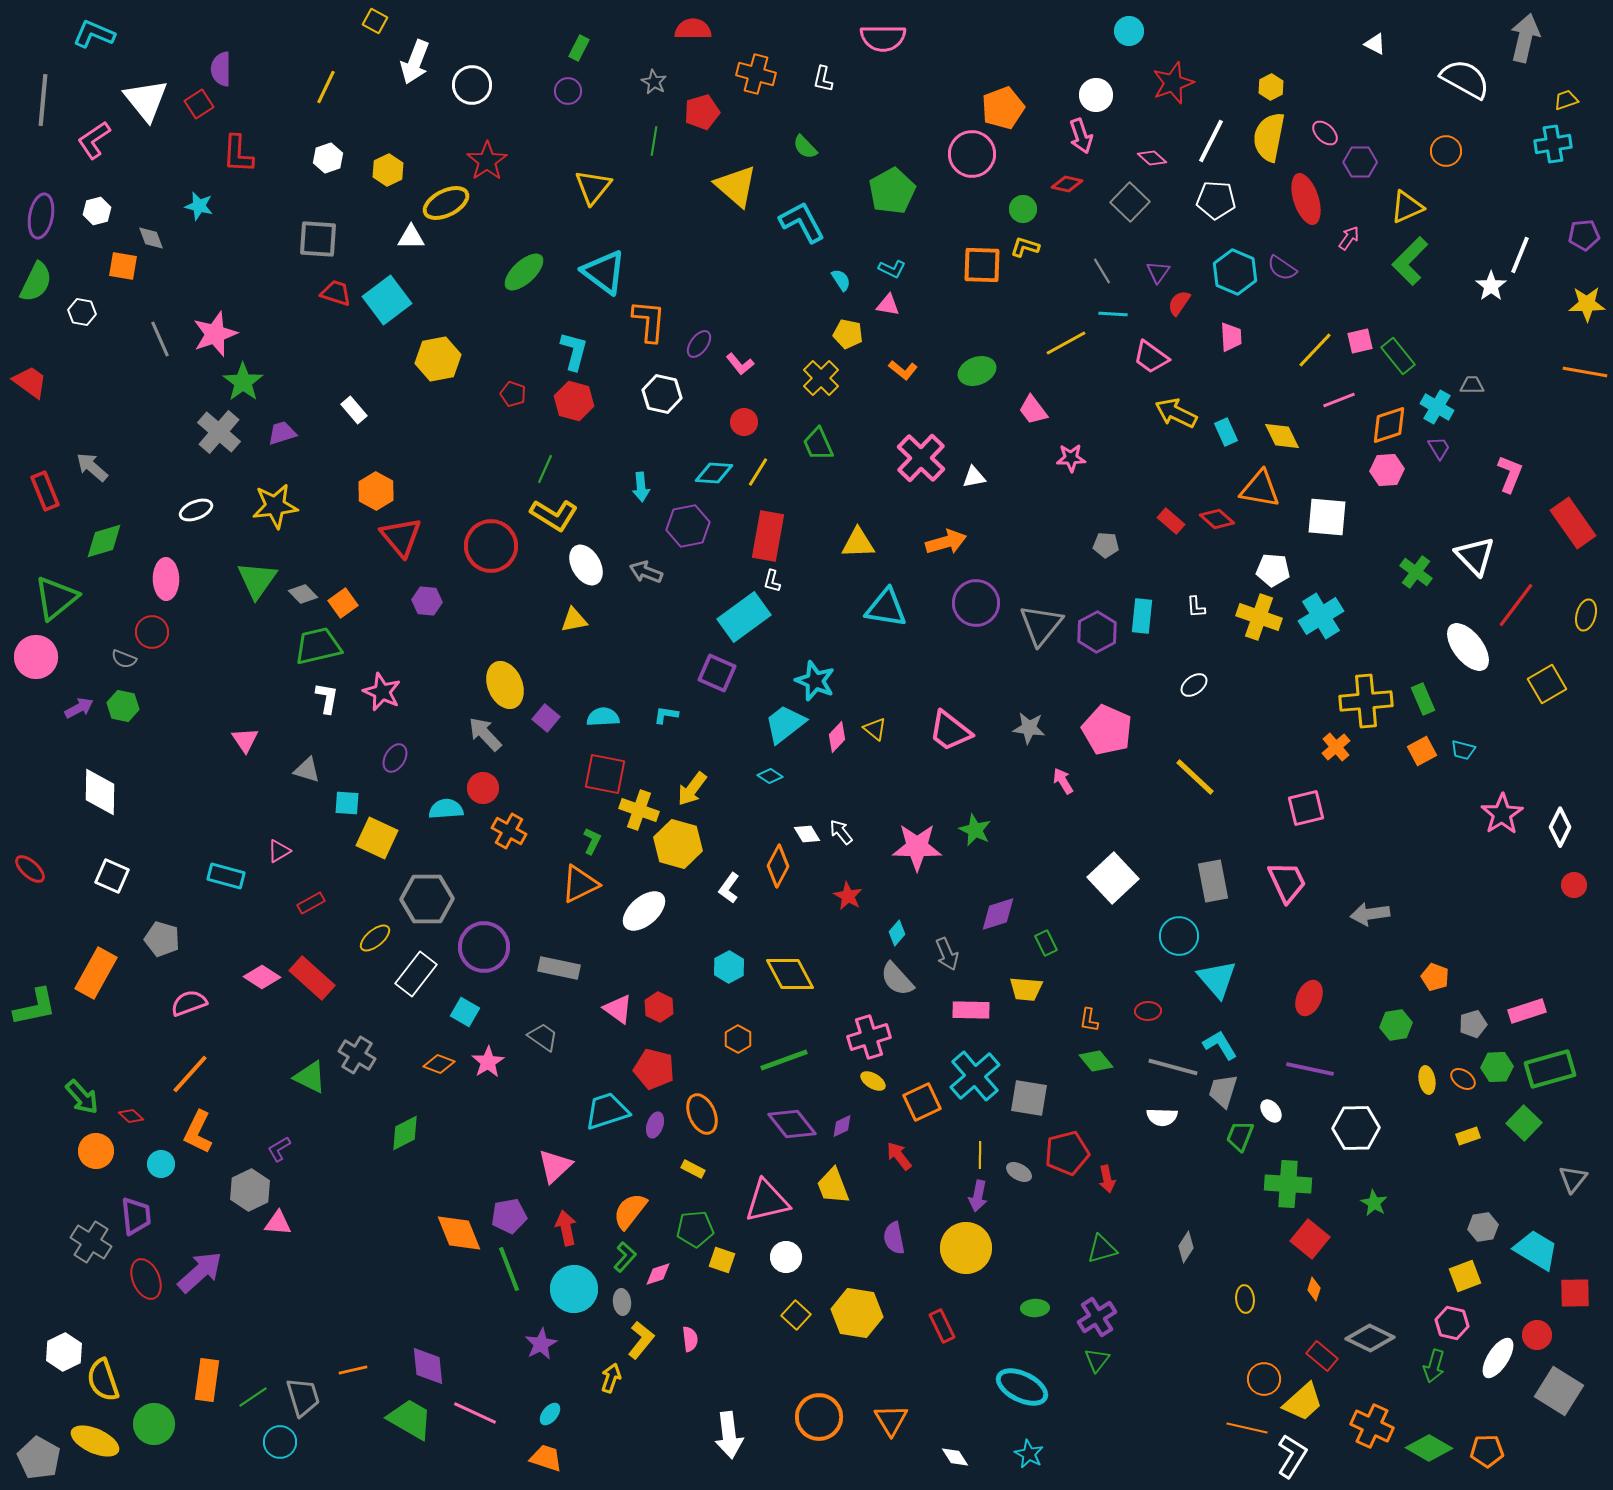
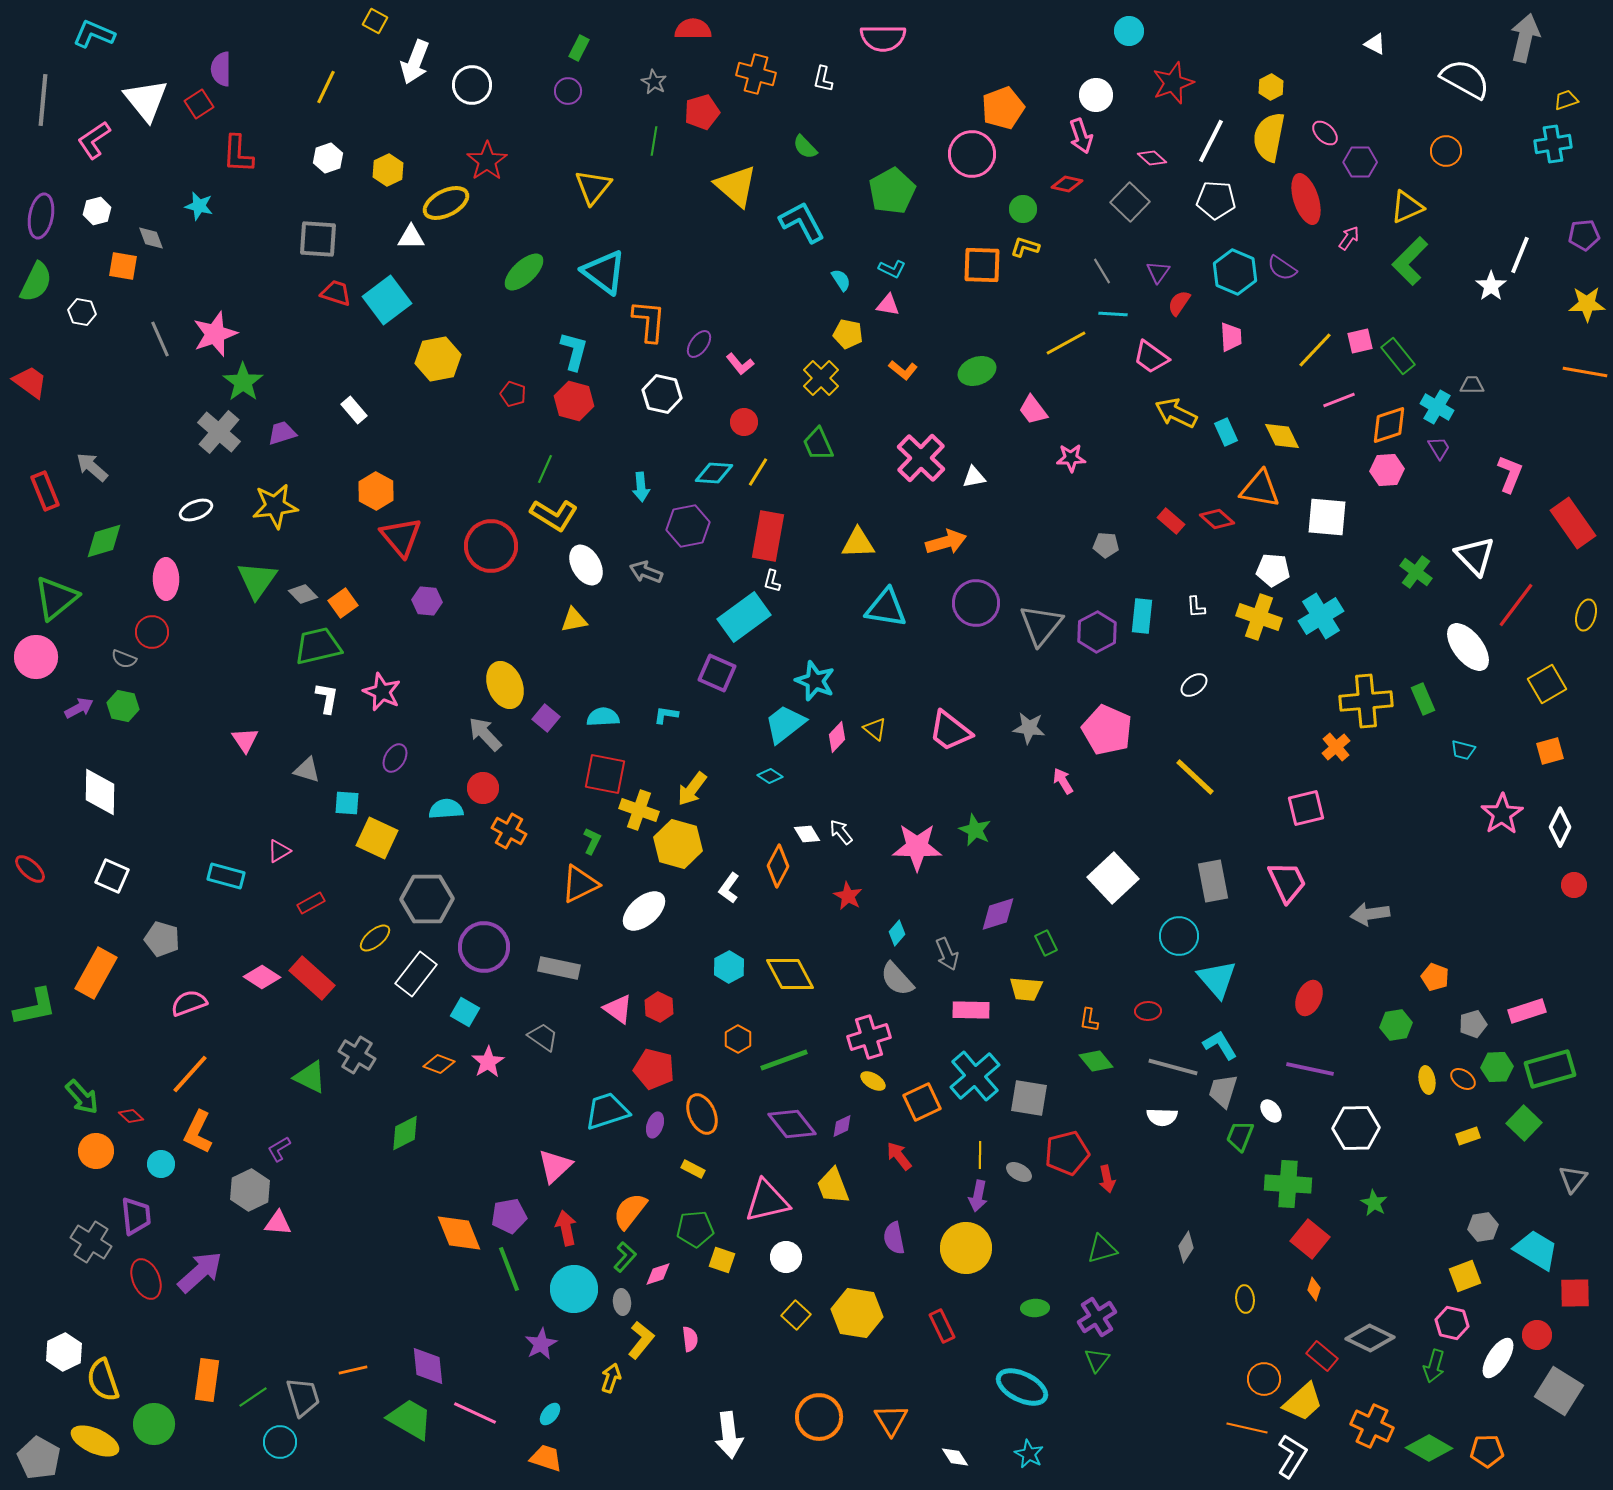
orange square at (1422, 751): moved 128 px right; rotated 12 degrees clockwise
